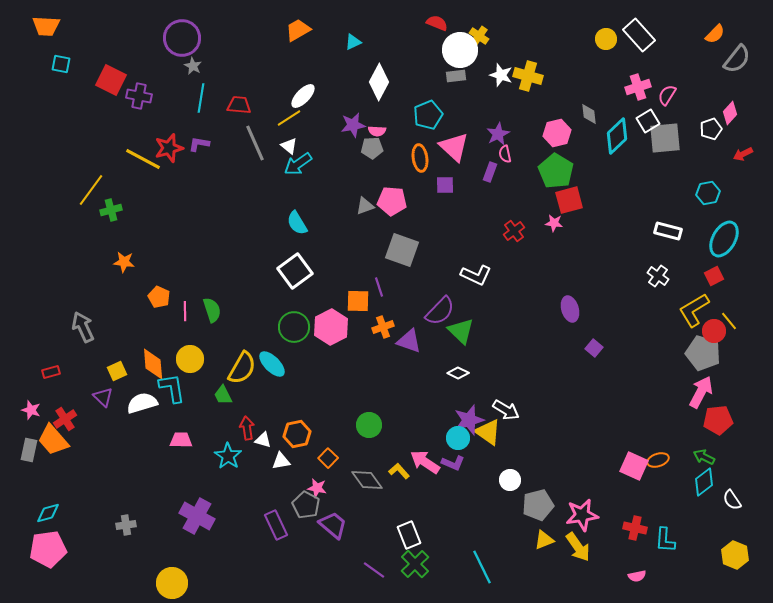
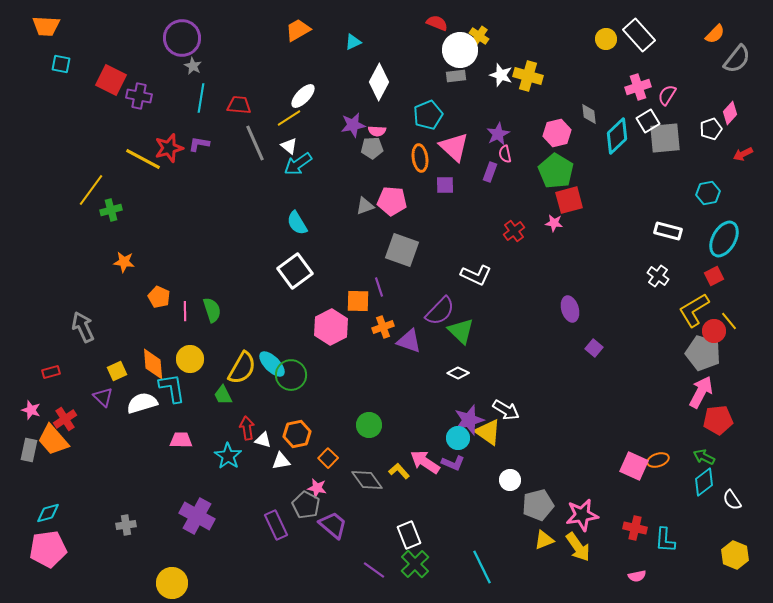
green circle at (294, 327): moved 3 px left, 48 px down
